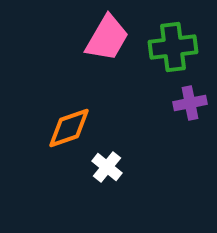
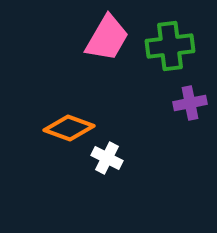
green cross: moved 3 px left, 1 px up
orange diamond: rotated 39 degrees clockwise
white cross: moved 9 px up; rotated 12 degrees counterclockwise
